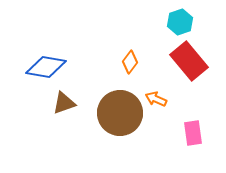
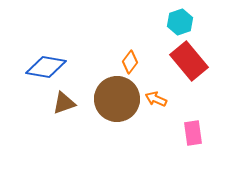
brown circle: moved 3 px left, 14 px up
